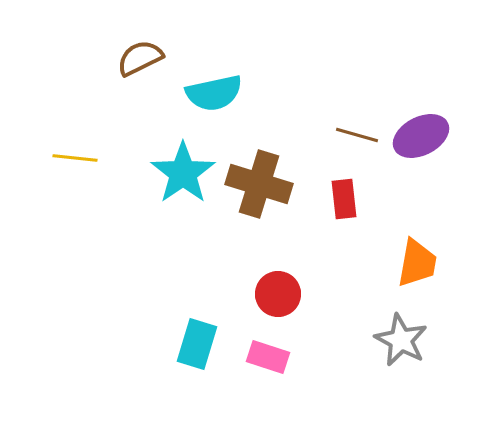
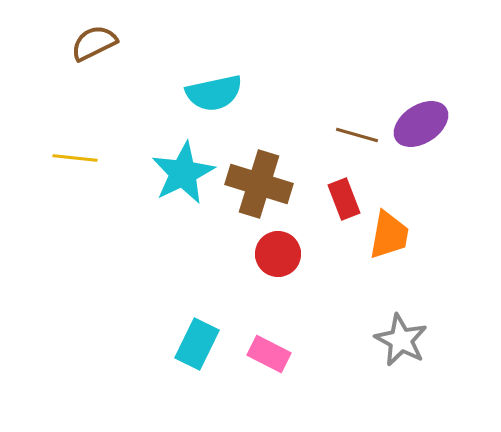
brown semicircle: moved 46 px left, 15 px up
purple ellipse: moved 12 px up; rotated 6 degrees counterclockwise
cyan star: rotated 8 degrees clockwise
red rectangle: rotated 15 degrees counterclockwise
orange trapezoid: moved 28 px left, 28 px up
red circle: moved 40 px up
cyan rectangle: rotated 9 degrees clockwise
pink rectangle: moved 1 px right, 3 px up; rotated 9 degrees clockwise
